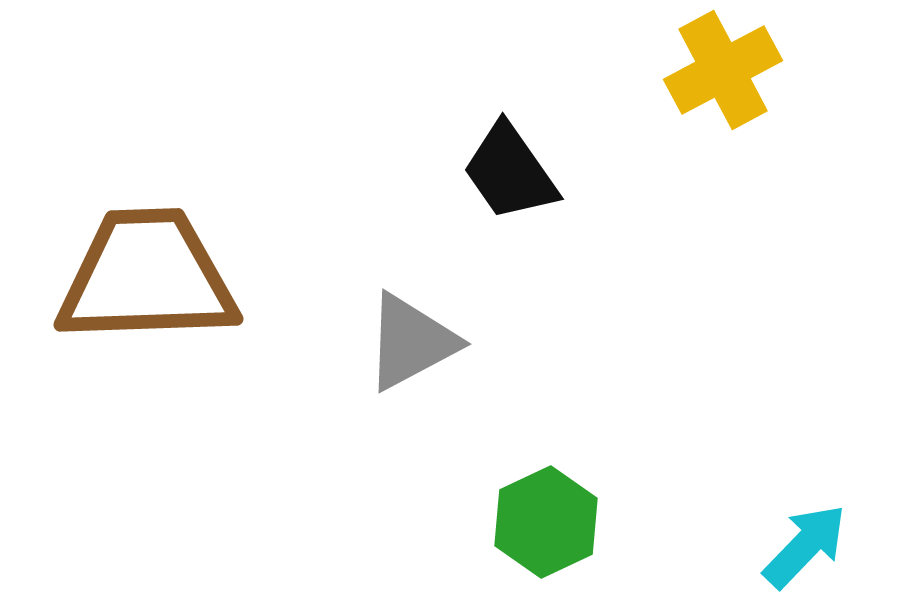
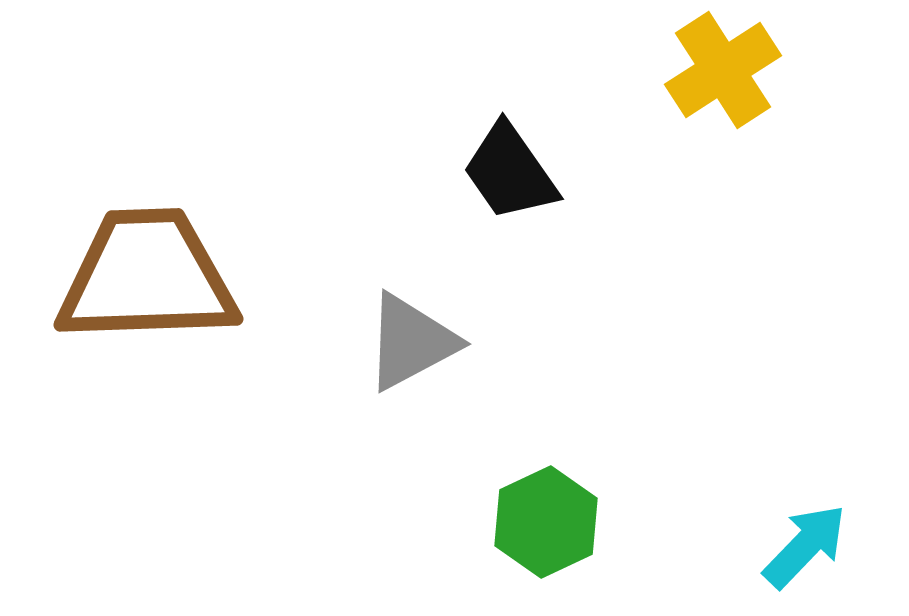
yellow cross: rotated 5 degrees counterclockwise
